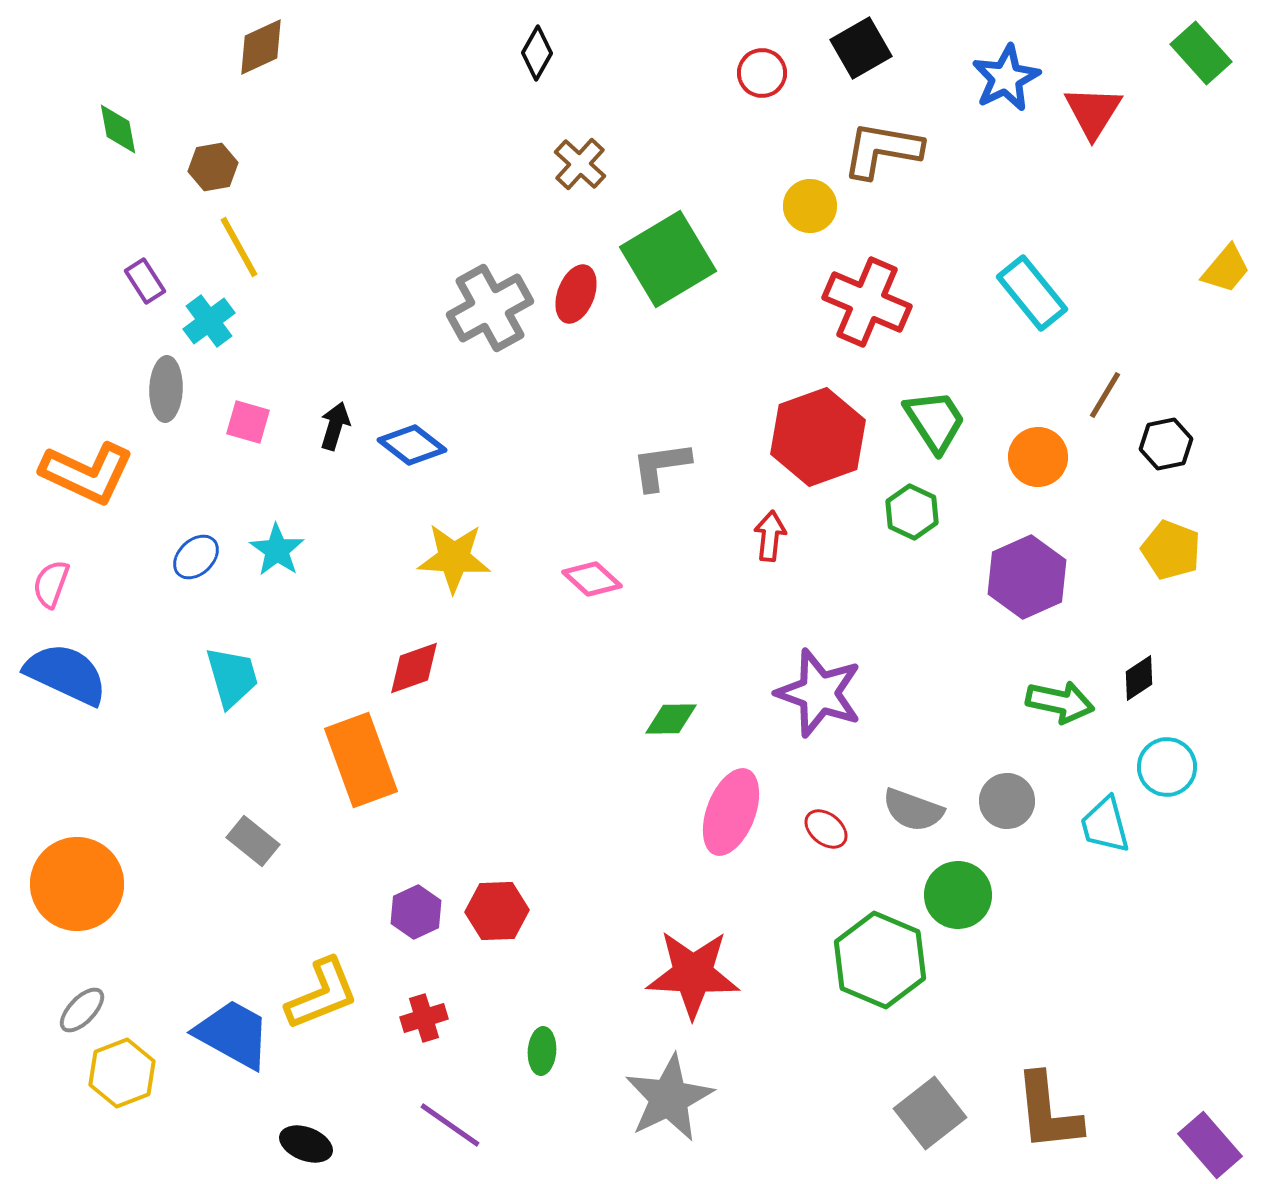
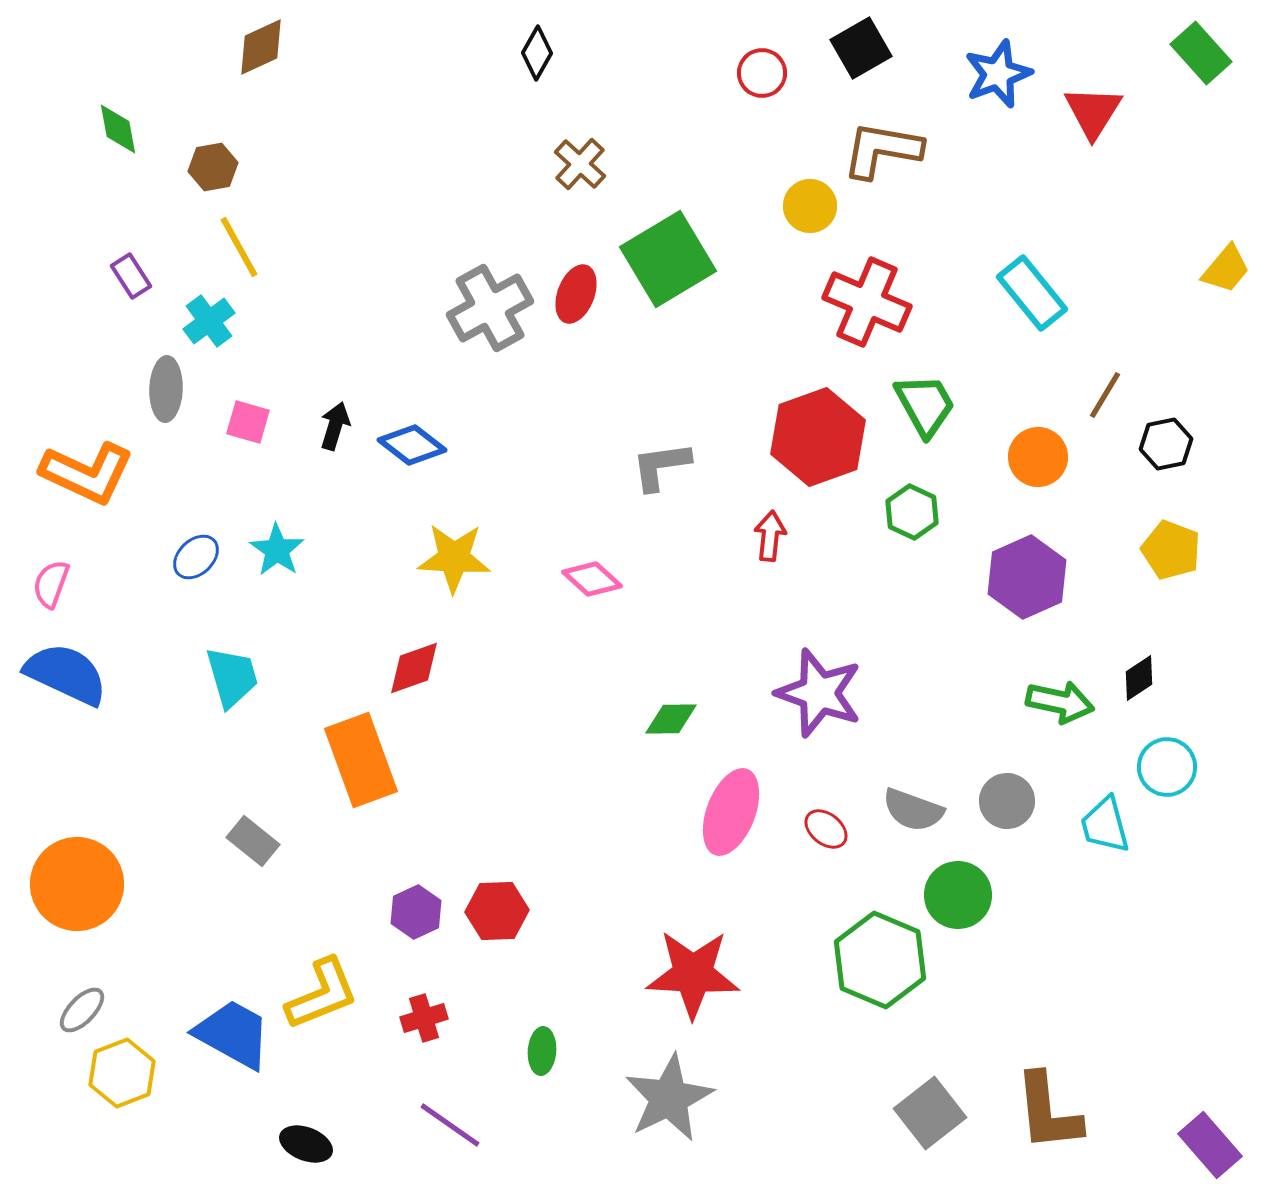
blue star at (1006, 78): moved 8 px left, 4 px up; rotated 6 degrees clockwise
purple rectangle at (145, 281): moved 14 px left, 5 px up
green trapezoid at (935, 421): moved 10 px left, 16 px up; rotated 4 degrees clockwise
